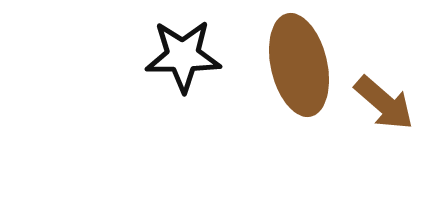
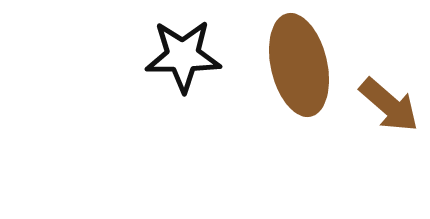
brown arrow: moved 5 px right, 2 px down
